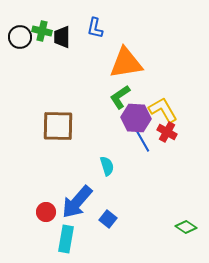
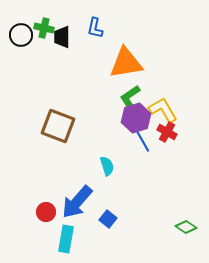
green cross: moved 2 px right, 3 px up
black circle: moved 1 px right, 2 px up
green L-shape: moved 10 px right
purple hexagon: rotated 20 degrees counterclockwise
brown square: rotated 20 degrees clockwise
